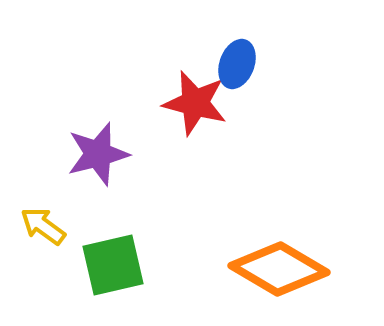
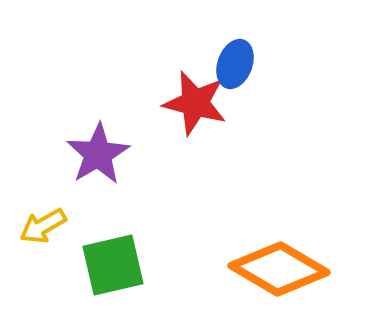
blue ellipse: moved 2 px left
purple star: rotated 16 degrees counterclockwise
yellow arrow: rotated 66 degrees counterclockwise
